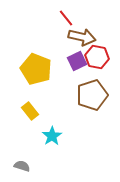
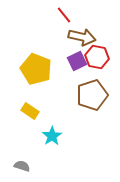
red line: moved 2 px left, 3 px up
yellow rectangle: rotated 18 degrees counterclockwise
